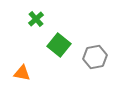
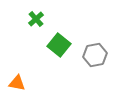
gray hexagon: moved 2 px up
orange triangle: moved 5 px left, 10 px down
